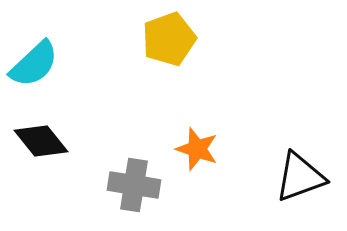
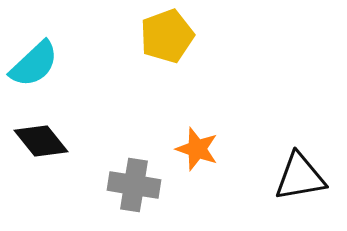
yellow pentagon: moved 2 px left, 3 px up
black triangle: rotated 10 degrees clockwise
